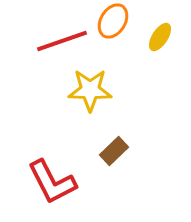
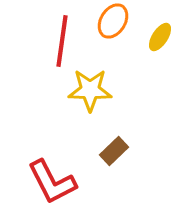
red line: rotated 63 degrees counterclockwise
